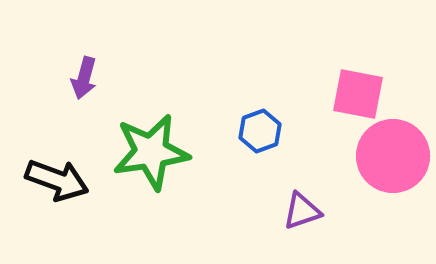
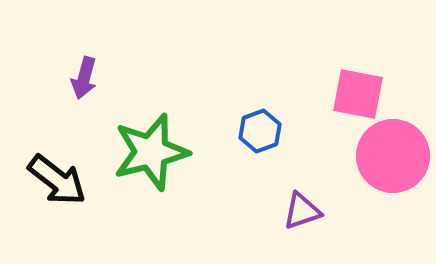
green star: rotated 6 degrees counterclockwise
black arrow: rotated 18 degrees clockwise
